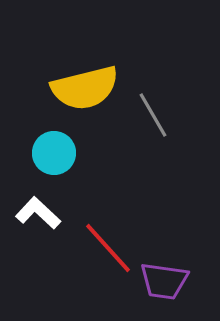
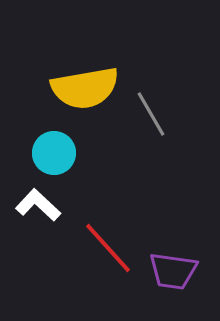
yellow semicircle: rotated 4 degrees clockwise
gray line: moved 2 px left, 1 px up
white L-shape: moved 8 px up
purple trapezoid: moved 9 px right, 10 px up
